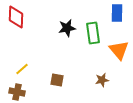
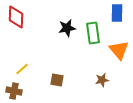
brown cross: moved 3 px left, 1 px up
